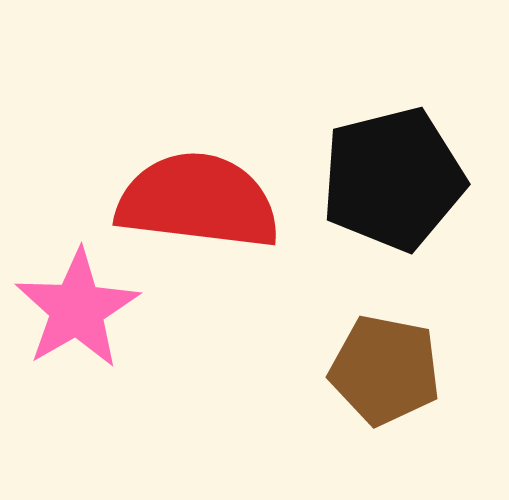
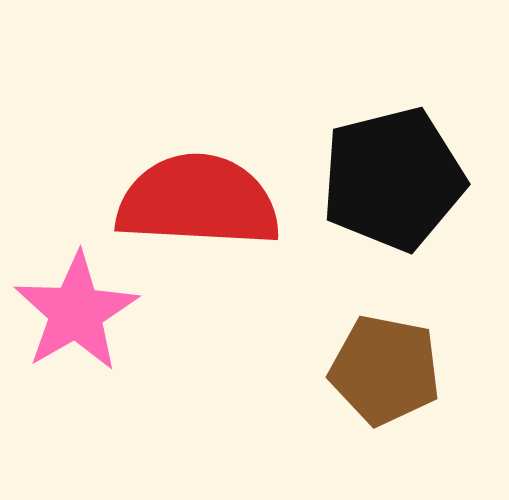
red semicircle: rotated 4 degrees counterclockwise
pink star: moved 1 px left, 3 px down
